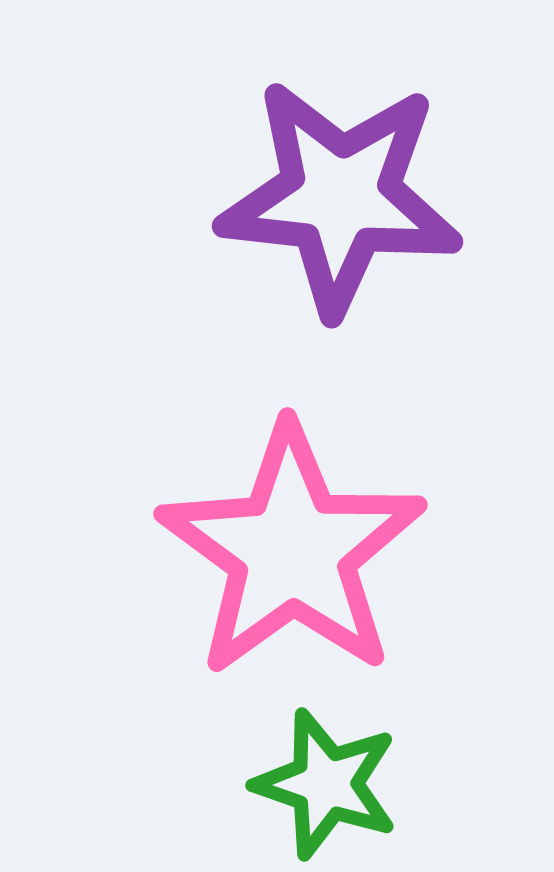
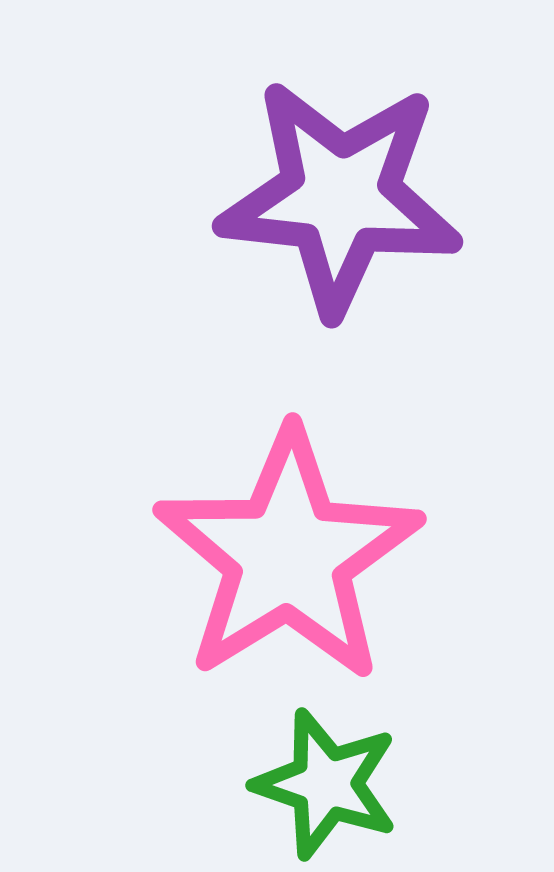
pink star: moved 4 px left, 5 px down; rotated 4 degrees clockwise
